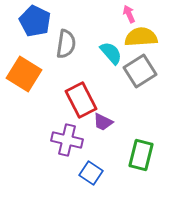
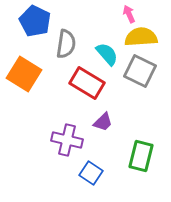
cyan semicircle: moved 4 px left, 1 px down
gray square: rotated 32 degrees counterclockwise
red rectangle: moved 6 px right, 17 px up; rotated 32 degrees counterclockwise
purple trapezoid: rotated 70 degrees counterclockwise
green rectangle: moved 1 px down
